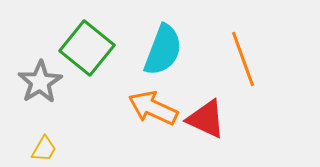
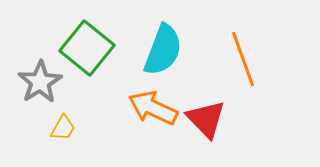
red triangle: rotated 21 degrees clockwise
yellow trapezoid: moved 19 px right, 21 px up
